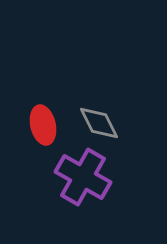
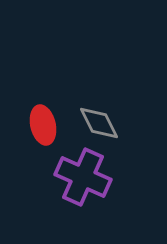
purple cross: rotated 6 degrees counterclockwise
